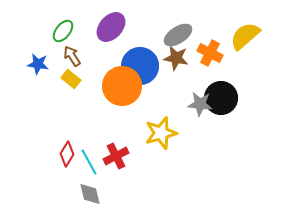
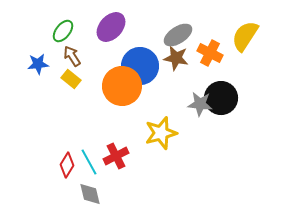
yellow semicircle: rotated 16 degrees counterclockwise
blue star: rotated 15 degrees counterclockwise
red diamond: moved 11 px down
